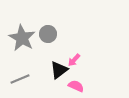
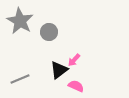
gray circle: moved 1 px right, 2 px up
gray star: moved 2 px left, 17 px up
